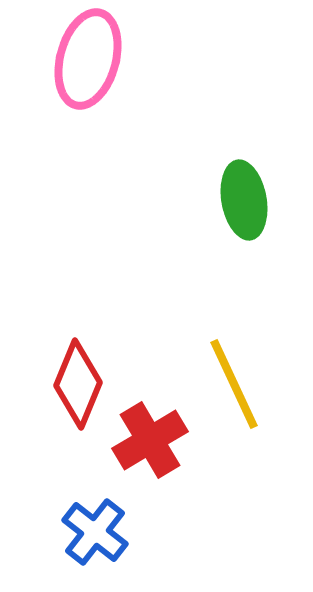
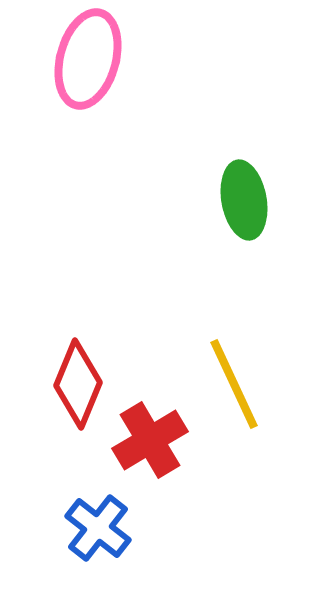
blue cross: moved 3 px right, 4 px up
